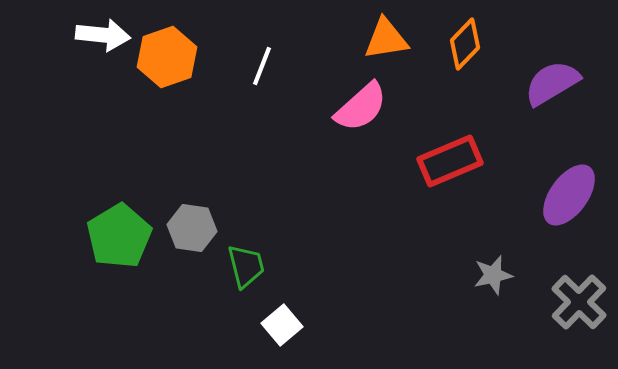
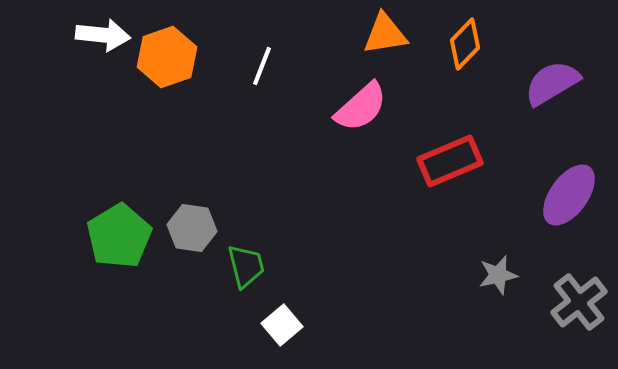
orange triangle: moved 1 px left, 5 px up
gray star: moved 5 px right
gray cross: rotated 8 degrees clockwise
